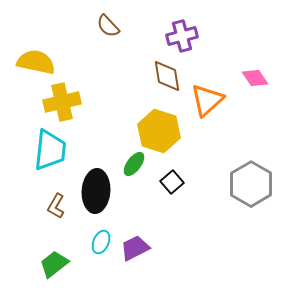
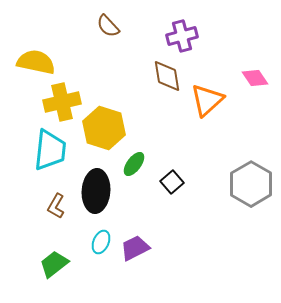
yellow hexagon: moved 55 px left, 3 px up
